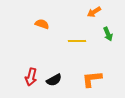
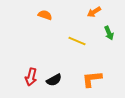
orange semicircle: moved 3 px right, 9 px up
green arrow: moved 1 px right, 1 px up
yellow line: rotated 24 degrees clockwise
